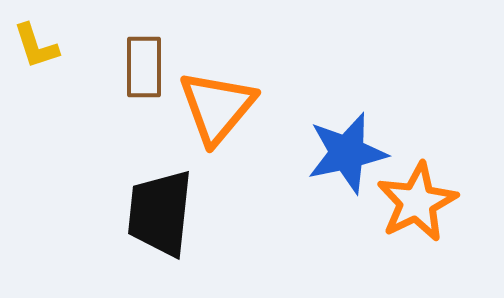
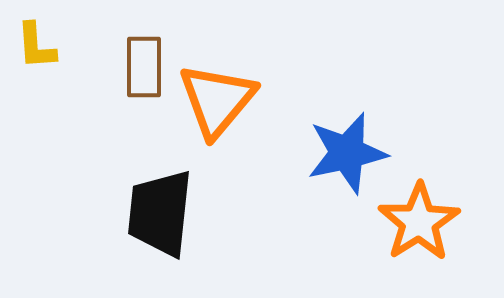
yellow L-shape: rotated 14 degrees clockwise
orange triangle: moved 7 px up
orange star: moved 2 px right, 20 px down; rotated 6 degrees counterclockwise
